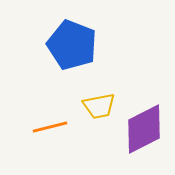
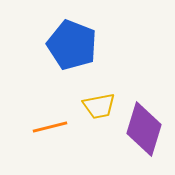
purple diamond: rotated 46 degrees counterclockwise
